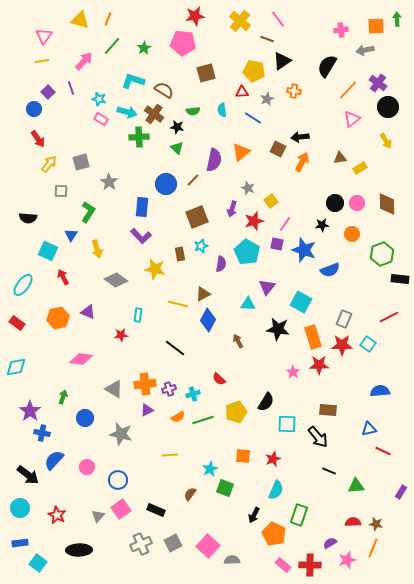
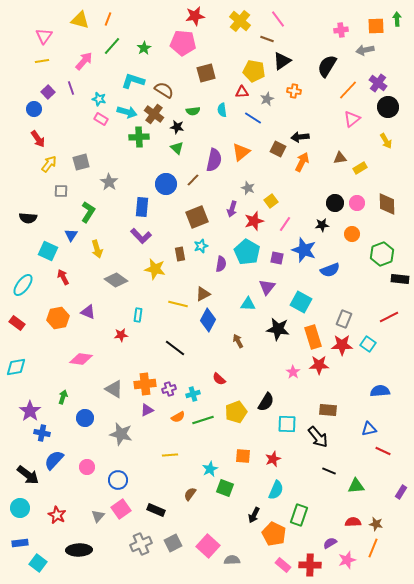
purple square at (277, 244): moved 14 px down
